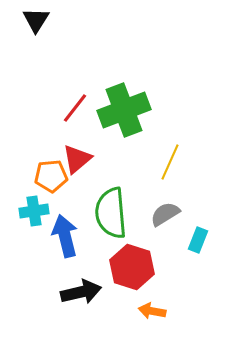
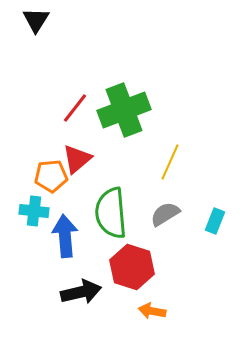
cyan cross: rotated 16 degrees clockwise
blue arrow: rotated 9 degrees clockwise
cyan rectangle: moved 17 px right, 19 px up
